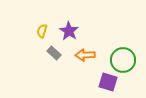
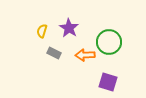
purple star: moved 3 px up
gray rectangle: rotated 16 degrees counterclockwise
green circle: moved 14 px left, 18 px up
